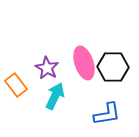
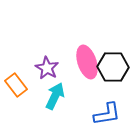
pink ellipse: moved 3 px right, 1 px up
